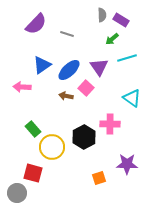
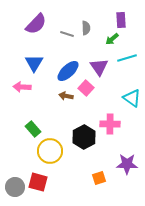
gray semicircle: moved 16 px left, 13 px down
purple rectangle: rotated 56 degrees clockwise
blue triangle: moved 8 px left, 2 px up; rotated 24 degrees counterclockwise
blue ellipse: moved 1 px left, 1 px down
yellow circle: moved 2 px left, 4 px down
red square: moved 5 px right, 9 px down
gray circle: moved 2 px left, 6 px up
